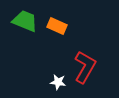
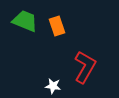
orange rectangle: rotated 48 degrees clockwise
white star: moved 5 px left, 4 px down
